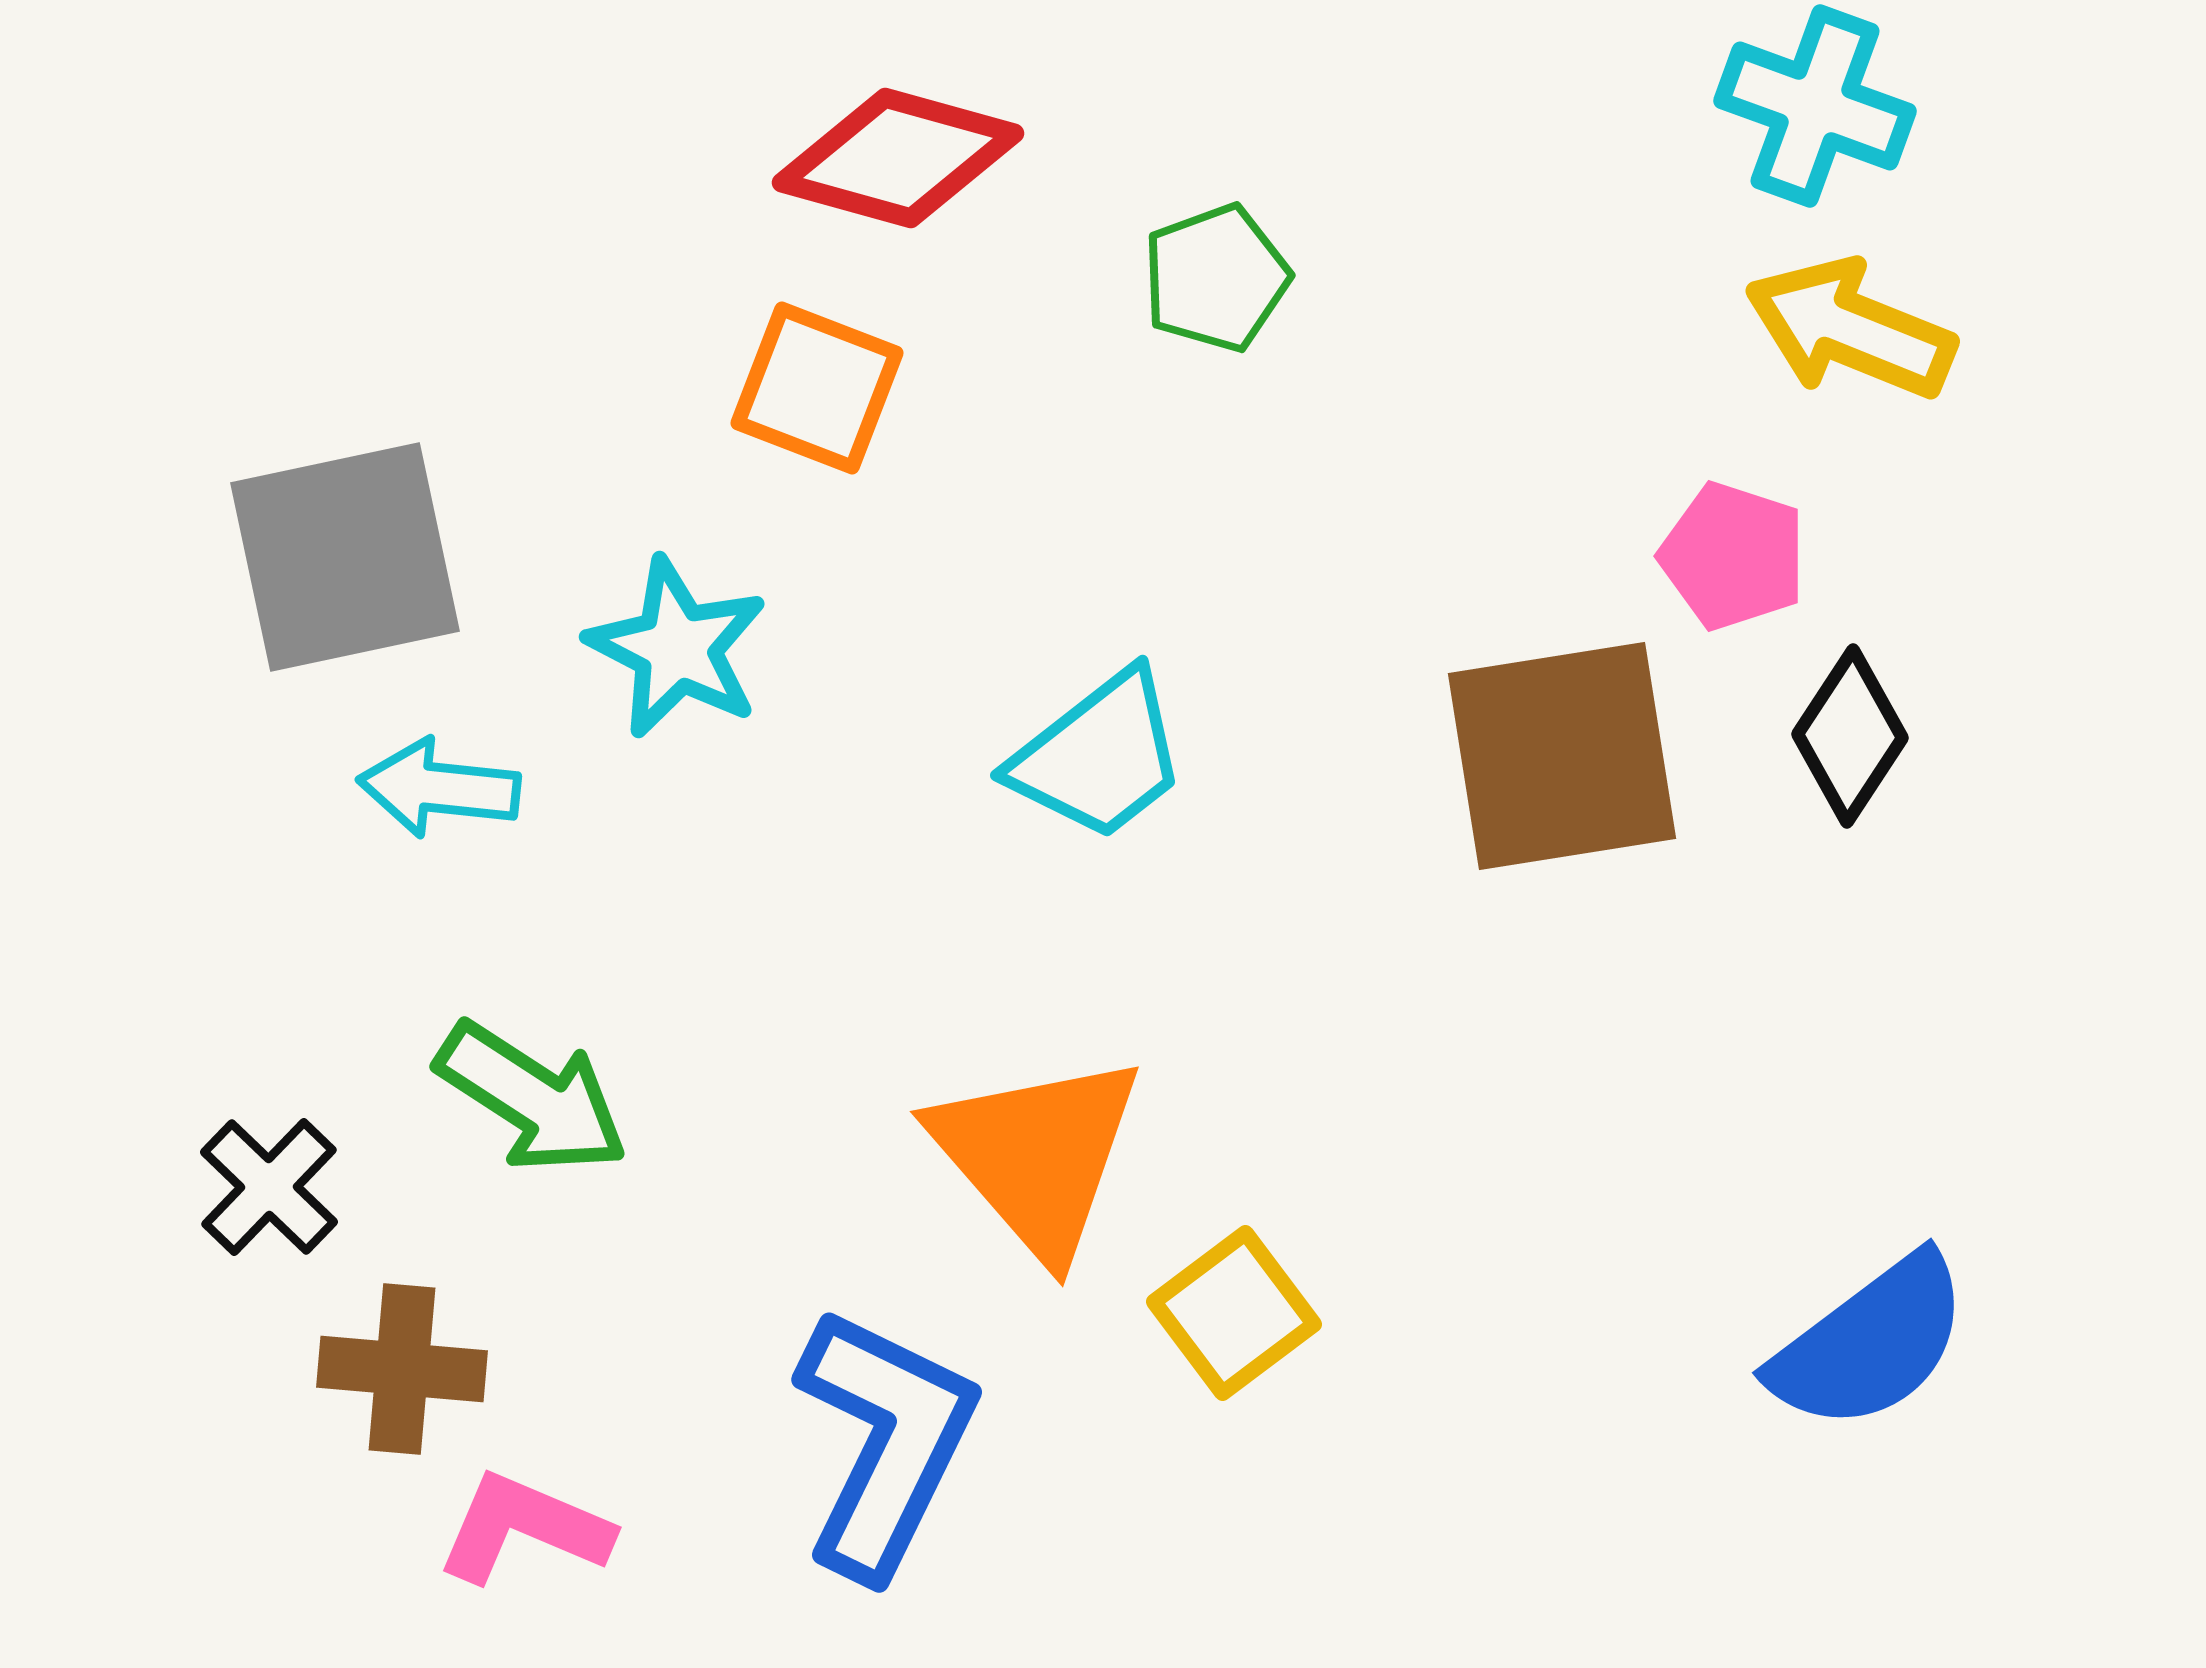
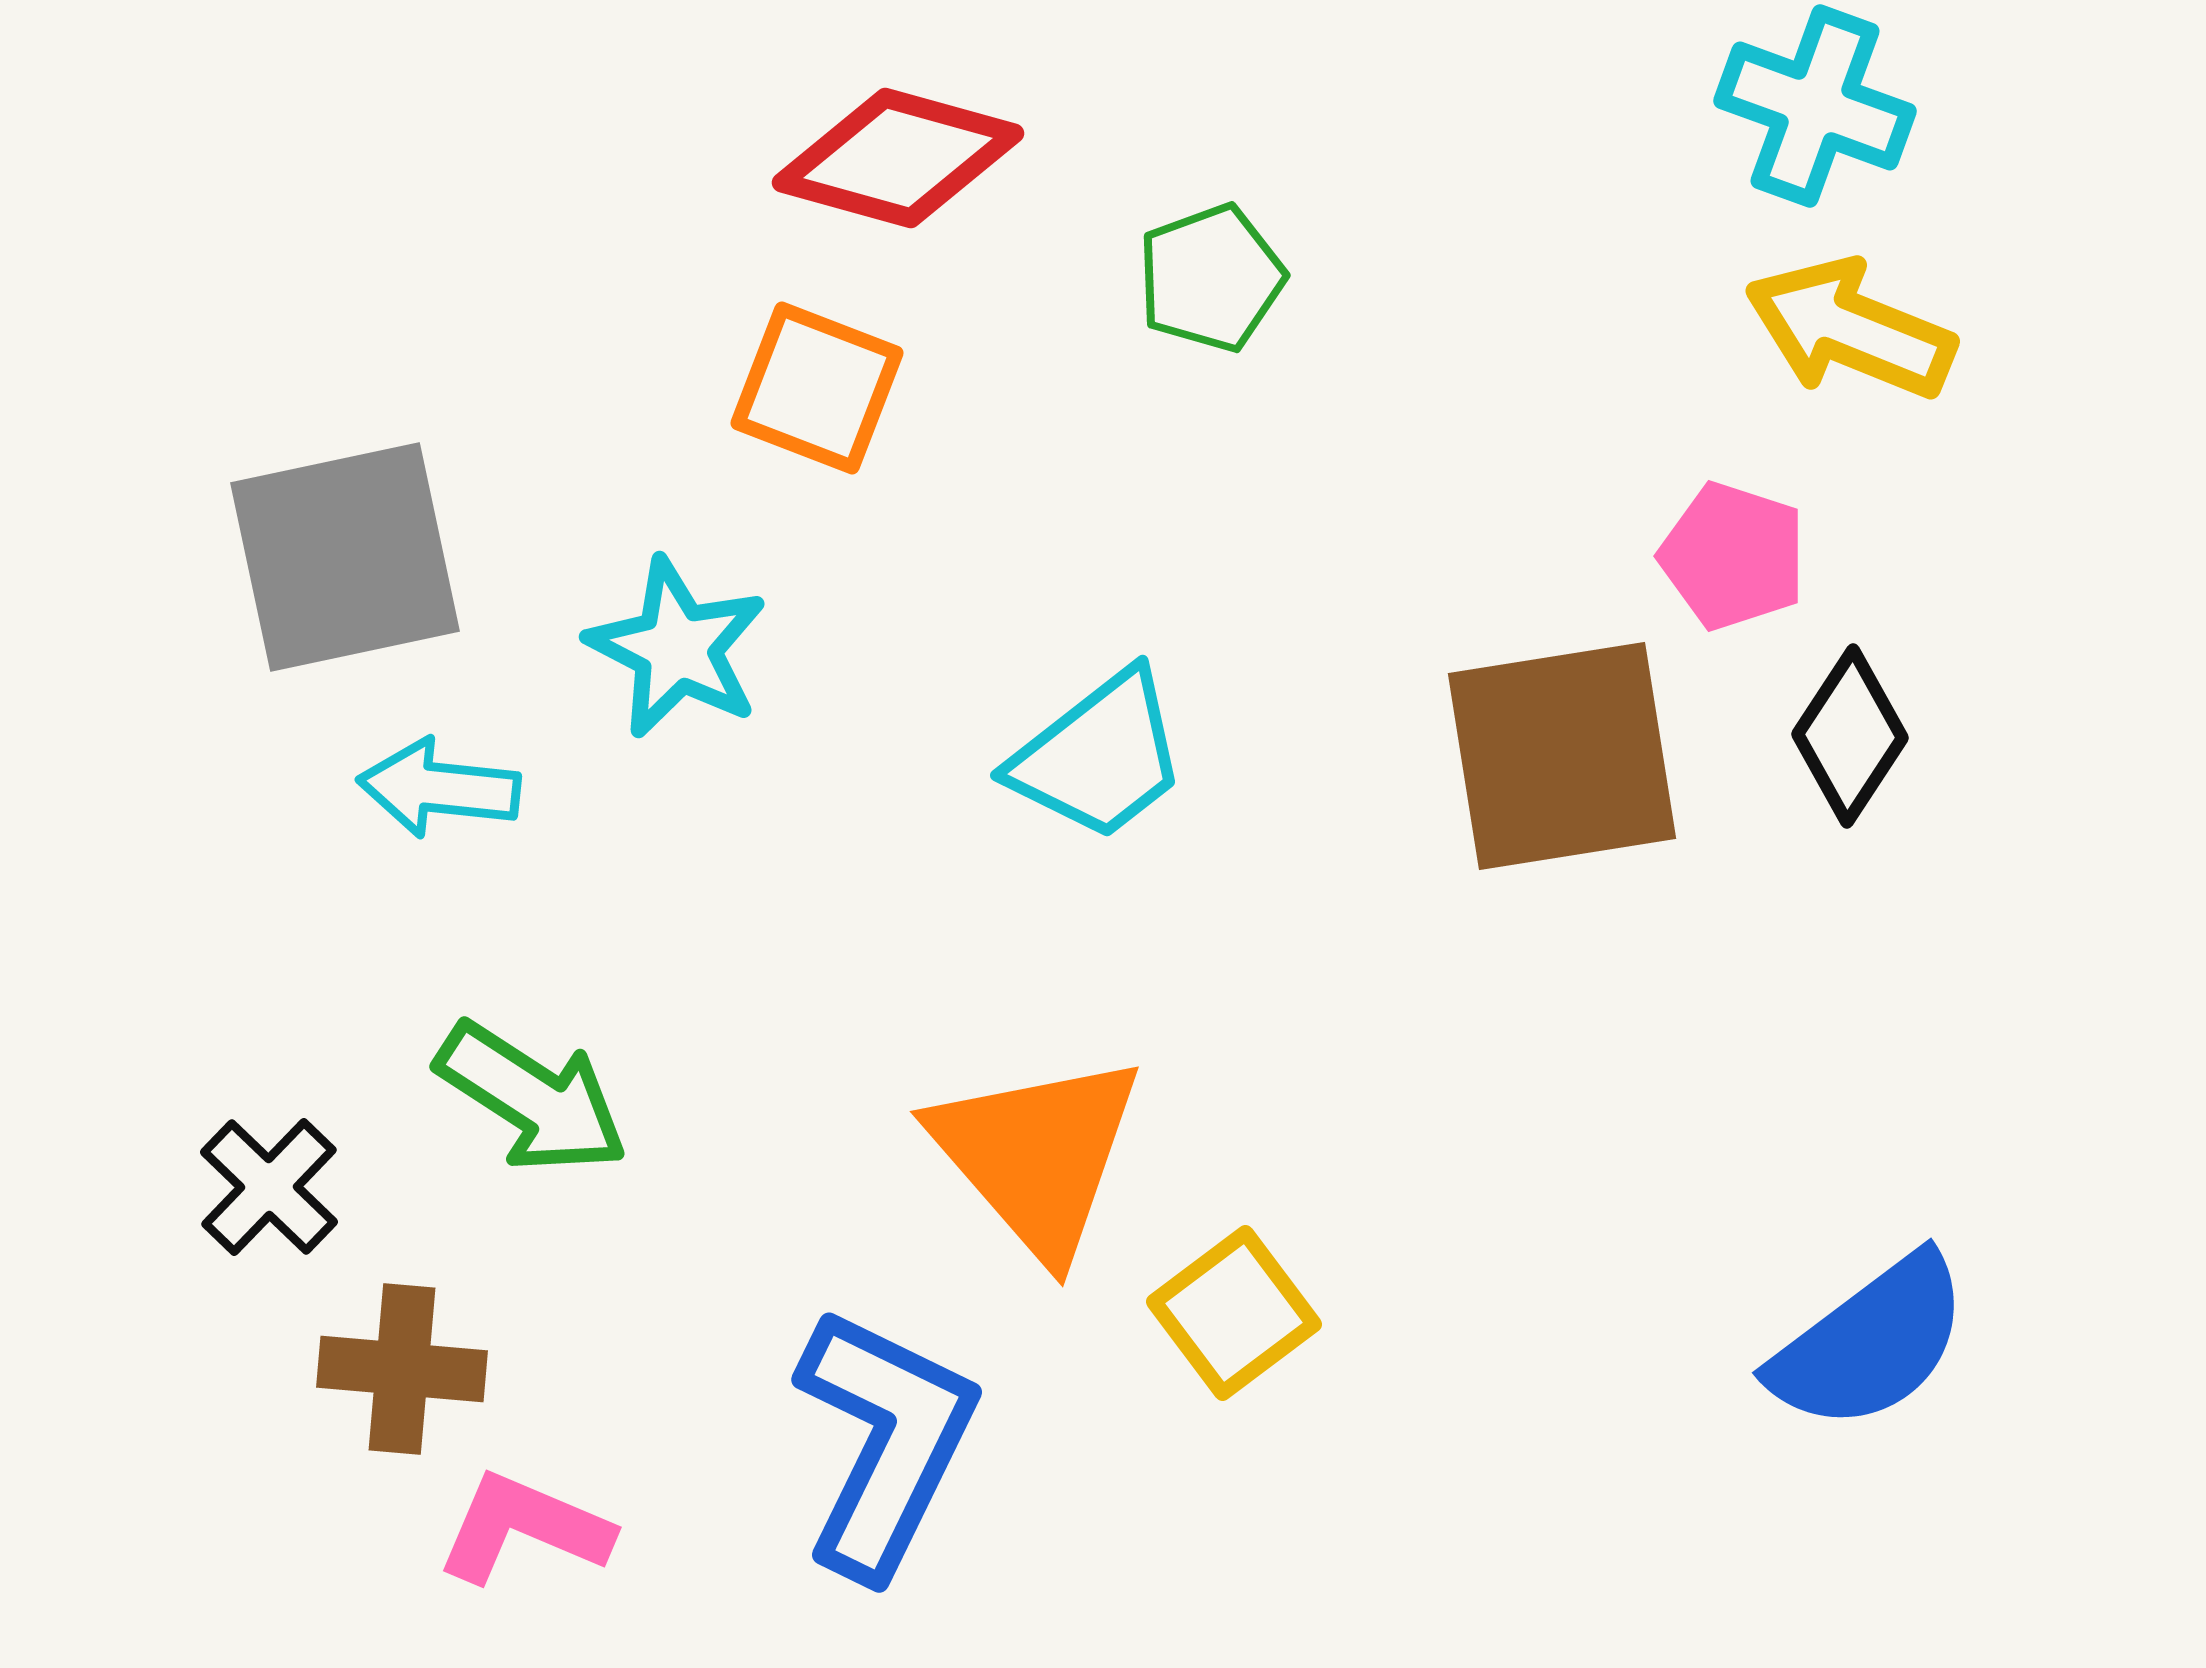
green pentagon: moved 5 px left
